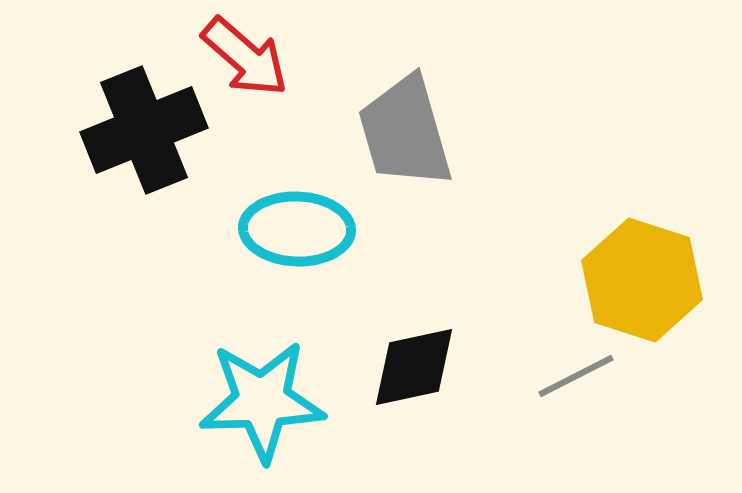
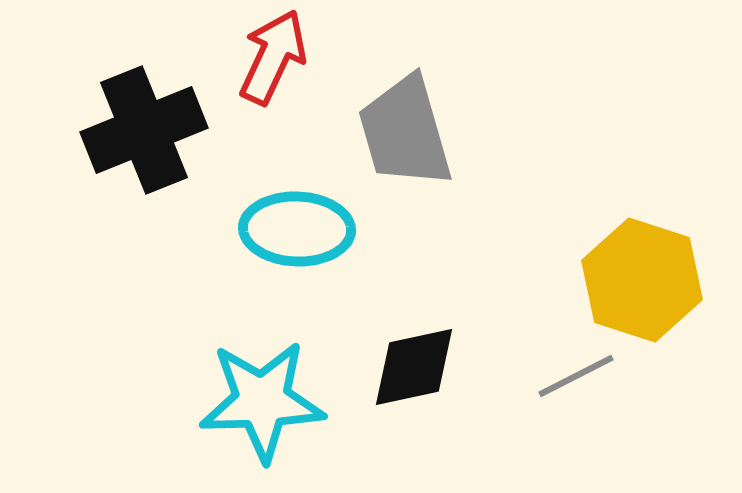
red arrow: moved 28 px right; rotated 106 degrees counterclockwise
